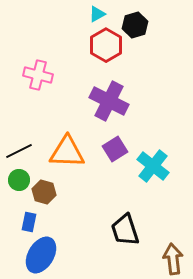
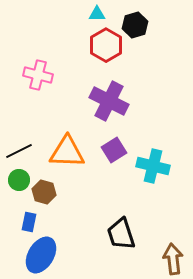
cyan triangle: rotated 30 degrees clockwise
purple square: moved 1 px left, 1 px down
cyan cross: rotated 24 degrees counterclockwise
black trapezoid: moved 4 px left, 4 px down
